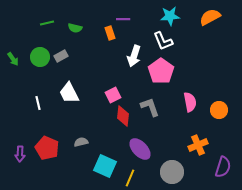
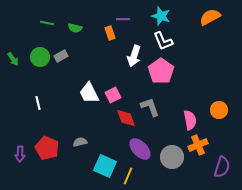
cyan star: moved 9 px left; rotated 24 degrees clockwise
green line: rotated 24 degrees clockwise
white trapezoid: moved 20 px right
pink semicircle: moved 18 px down
red diamond: moved 3 px right, 2 px down; rotated 25 degrees counterclockwise
gray semicircle: moved 1 px left
purple semicircle: moved 1 px left
gray circle: moved 15 px up
yellow line: moved 2 px left, 2 px up
